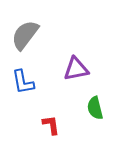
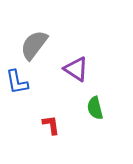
gray semicircle: moved 9 px right, 10 px down
purple triangle: rotated 44 degrees clockwise
blue L-shape: moved 6 px left
